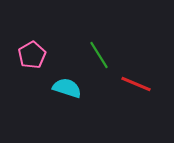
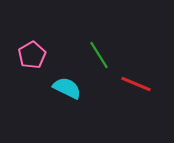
cyan semicircle: rotated 8 degrees clockwise
